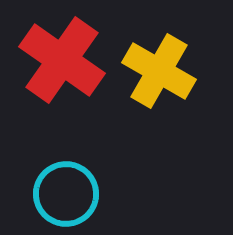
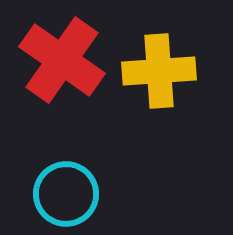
yellow cross: rotated 34 degrees counterclockwise
